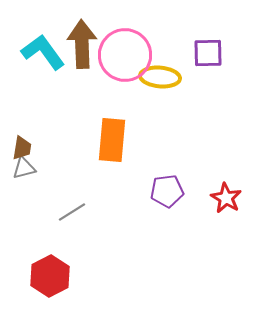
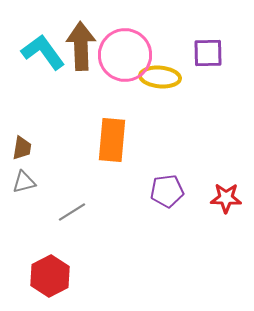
brown arrow: moved 1 px left, 2 px down
gray triangle: moved 14 px down
red star: rotated 28 degrees counterclockwise
